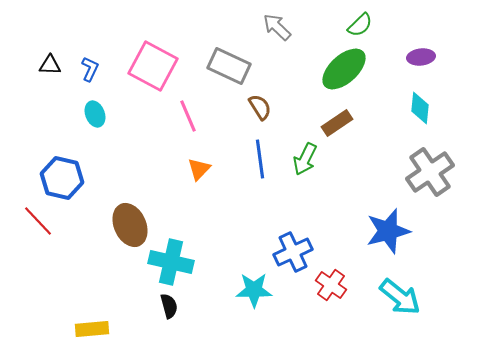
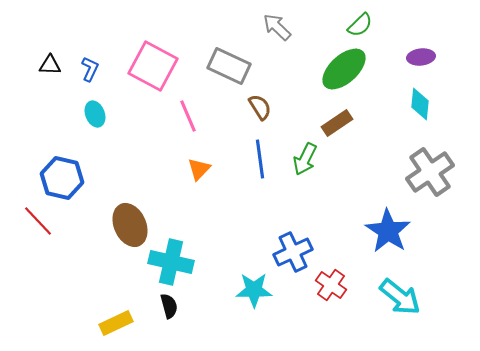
cyan diamond: moved 4 px up
blue star: rotated 24 degrees counterclockwise
yellow rectangle: moved 24 px right, 6 px up; rotated 20 degrees counterclockwise
